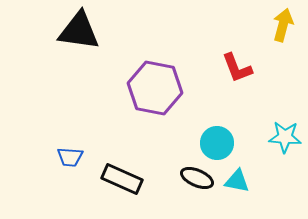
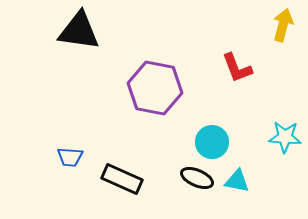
cyan circle: moved 5 px left, 1 px up
